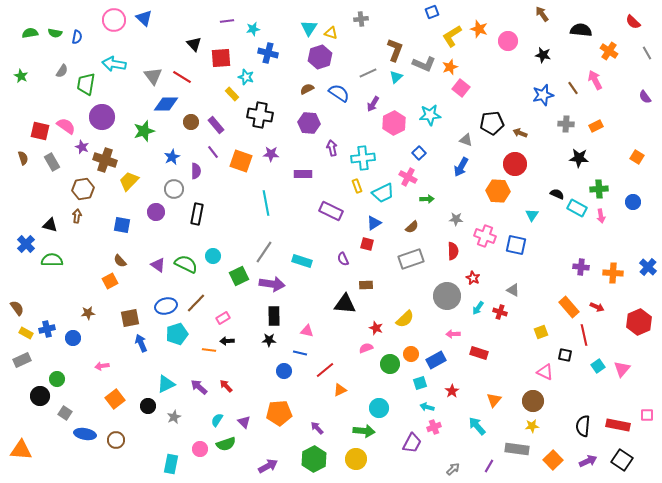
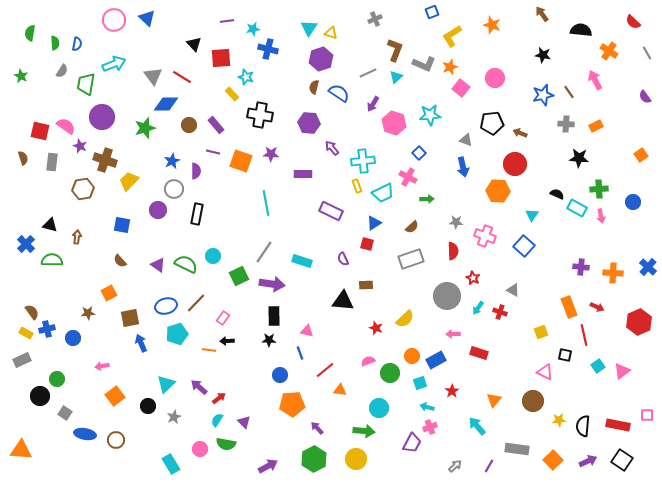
blue triangle at (144, 18): moved 3 px right
gray cross at (361, 19): moved 14 px right; rotated 16 degrees counterclockwise
orange star at (479, 29): moved 13 px right, 4 px up
green semicircle at (30, 33): rotated 70 degrees counterclockwise
green semicircle at (55, 33): moved 10 px down; rotated 104 degrees counterclockwise
blue semicircle at (77, 37): moved 7 px down
pink circle at (508, 41): moved 13 px left, 37 px down
blue cross at (268, 53): moved 4 px up
purple hexagon at (320, 57): moved 1 px right, 2 px down
cyan arrow at (114, 64): rotated 150 degrees clockwise
brown line at (573, 88): moved 4 px left, 4 px down
brown semicircle at (307, 89): moved 7 px right, 2 px up; rotated 48 degrees counterclockwise
brown circle at (191, 122): moved 2 px left, 3 px down
pink hexagon at (394, 123): rotated 15 degrees counterclockwise
green star at (144, 131): moved 1 px right, 3 px up
purple star at (82, 147): moved 2 px left, 1 px up
purple arrow at (332, 148): rotated 28 degrees counterclockwise
purple line at (213, 152): rotated 40 degrees counterclockwise
blue star at (172, 157): moved 4 px down
orange square at (637, 157): moved 4 px right, 2 px up; rotated 24 degrees clockwise
cyan cross at (363, 158): moved 3 px down
gray rectangle at (52, 162): rotated 36 degrees clockwise
blue arrow at (461, 167): moved 2 px right; rotated 42 degrees counterclockwise
purple circle at (156, 212): moved 2 px right, 2 px up
brown arrow at (77, 216): moved 21 px down
gray star at (456, 219): moved 3 px down
blue square at (516, 245): moved 8 px right, 1 px down; rotated 30 degrees clockwise
orange square at (110, 281): moved 1 px left, 12 px down
black triangle at (345, 304): moved 2 px left, 3 px up
orange rectangle at (569, 307): rotated 20 degrees clockwise
brown semicircle at (17, 308): moved 15 px right, 4 px down
pink rectangle at (223, 318): rotated 24 degrees counterclockwise
pink semicircle at (366, 348): moved 2 px right, 13 px down
blue line at (300, 353): rotated 56 degrees clockwise
orange circle at (411, 354): moved 1 px right, 2 px down
green circle at (390, 364): moved 9 px down
pink triangle at (622, 369): moved 2 px down; rotated 12 degrees clockwise
blue circle at (284, 371): moved 4 px left, 4 px down
cyan triangle at (166, 384): rotated 18 degrees counterclockwise
red arrow at (226, 386): moved 7 px left, 12 px down; rotated 96 degrees clockwise
orange triangle at (340, 390): rotated 32 degrees clockwise
orange square at (115, 399): moved 3 px up
orange pentagon at (279, 413): moved 13 px right, 9 px up
yellow star at (532, 426): moved 27 px right, 6 px up
pink cross at (434, 427): moved 4 px left
green semicircle at (226, 444): rotated 30 degrees clockwise
cyan rectangle at (171, 464): rotated 42 degrees counterclockwise
gray arrow at (453, 469): moved 2 px right, 3 px up
